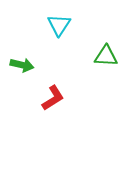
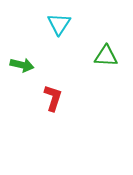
cyan triangle: moved 1 px up
red L-shape: rotated 40 degrees counterclockwise
